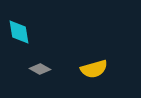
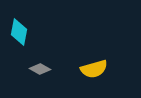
cyan diamond: rotated 20 degrees clockwise
